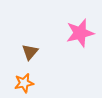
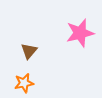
brown triangle: moved 1 px left, 1 px up
